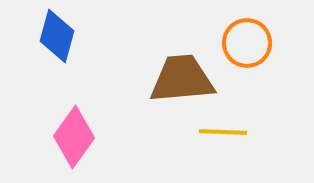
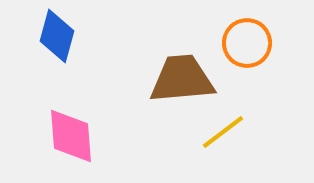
yellow line: rotated 39 degrees counterclockwise
pink diamond: moved 3 px left, 1 px up; rotated 40 degrees counterclockwise
